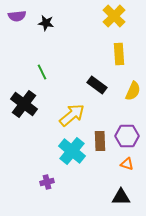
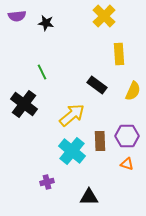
yellow cross: moved 10 px left
black triangle: moved 32 px left
